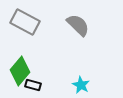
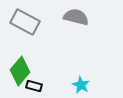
gray semicircle: moved 2 px left, 8 px up; rotated 30 degrees counterclockwise
black rectangle: moved 1 px right, 1 px down
